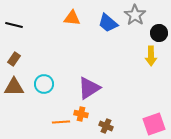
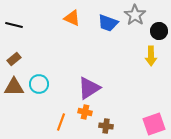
orange triangle: rotated 18 degrees clockwise
blue trapezoid: rotated 20 degrees counterclockwise
black circle: moved 2 px up
brown rectangle: rotated 16 degrees clockwise
cyan circle: moved 5 px left
orange cross: moved 4 px right, 2 px up
orange line: rotated 66 degrees counterclockwise
brown cross: rotated 16 degrees counterclockwise
